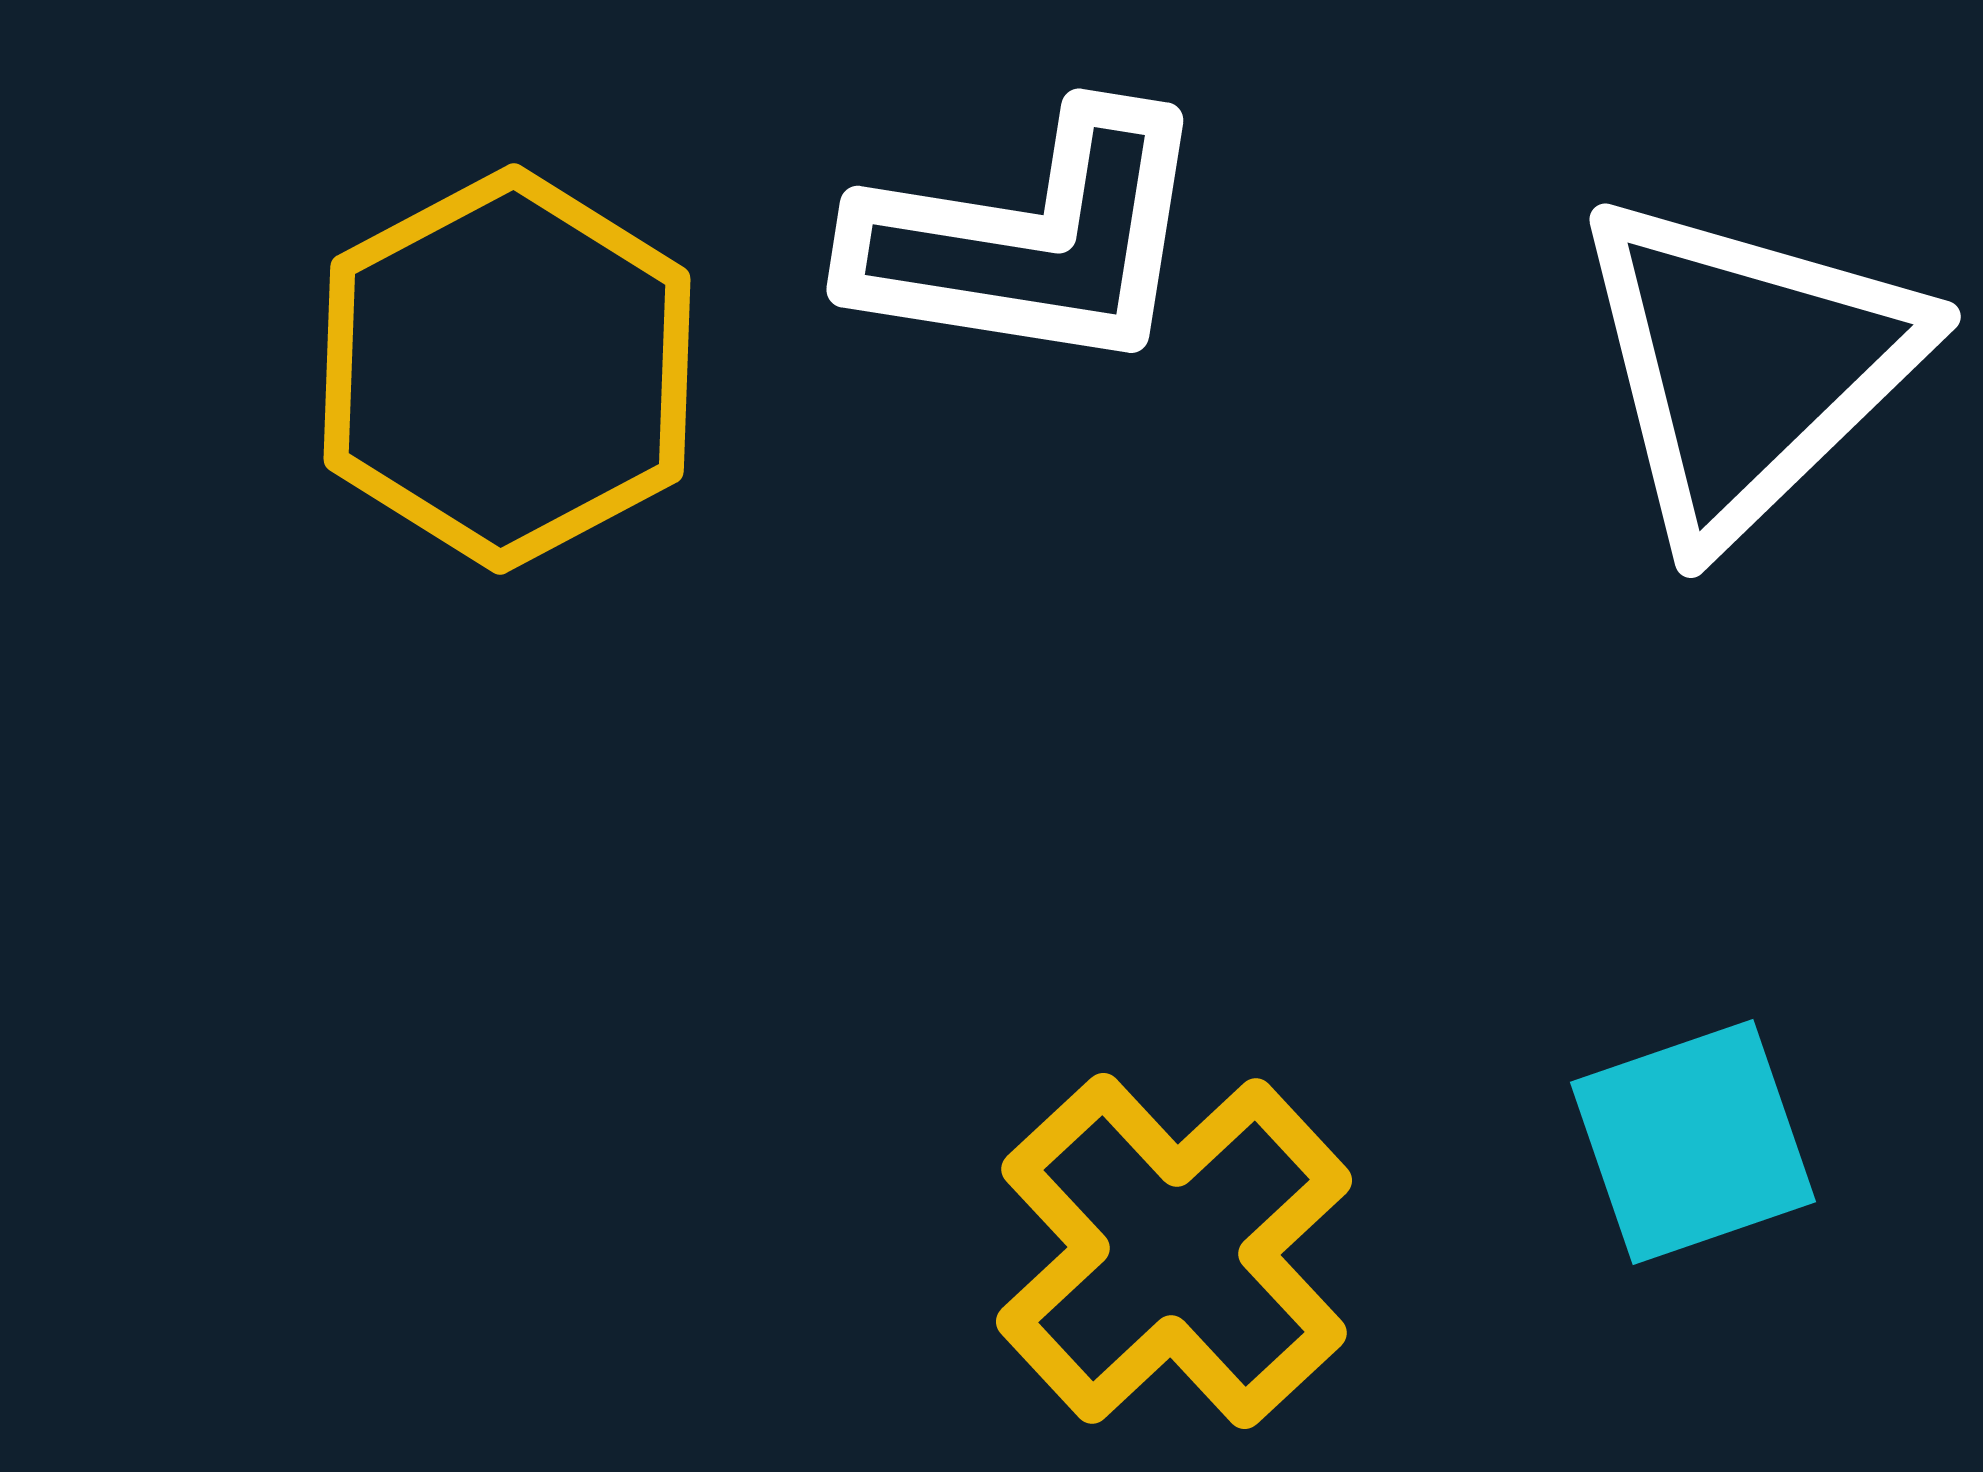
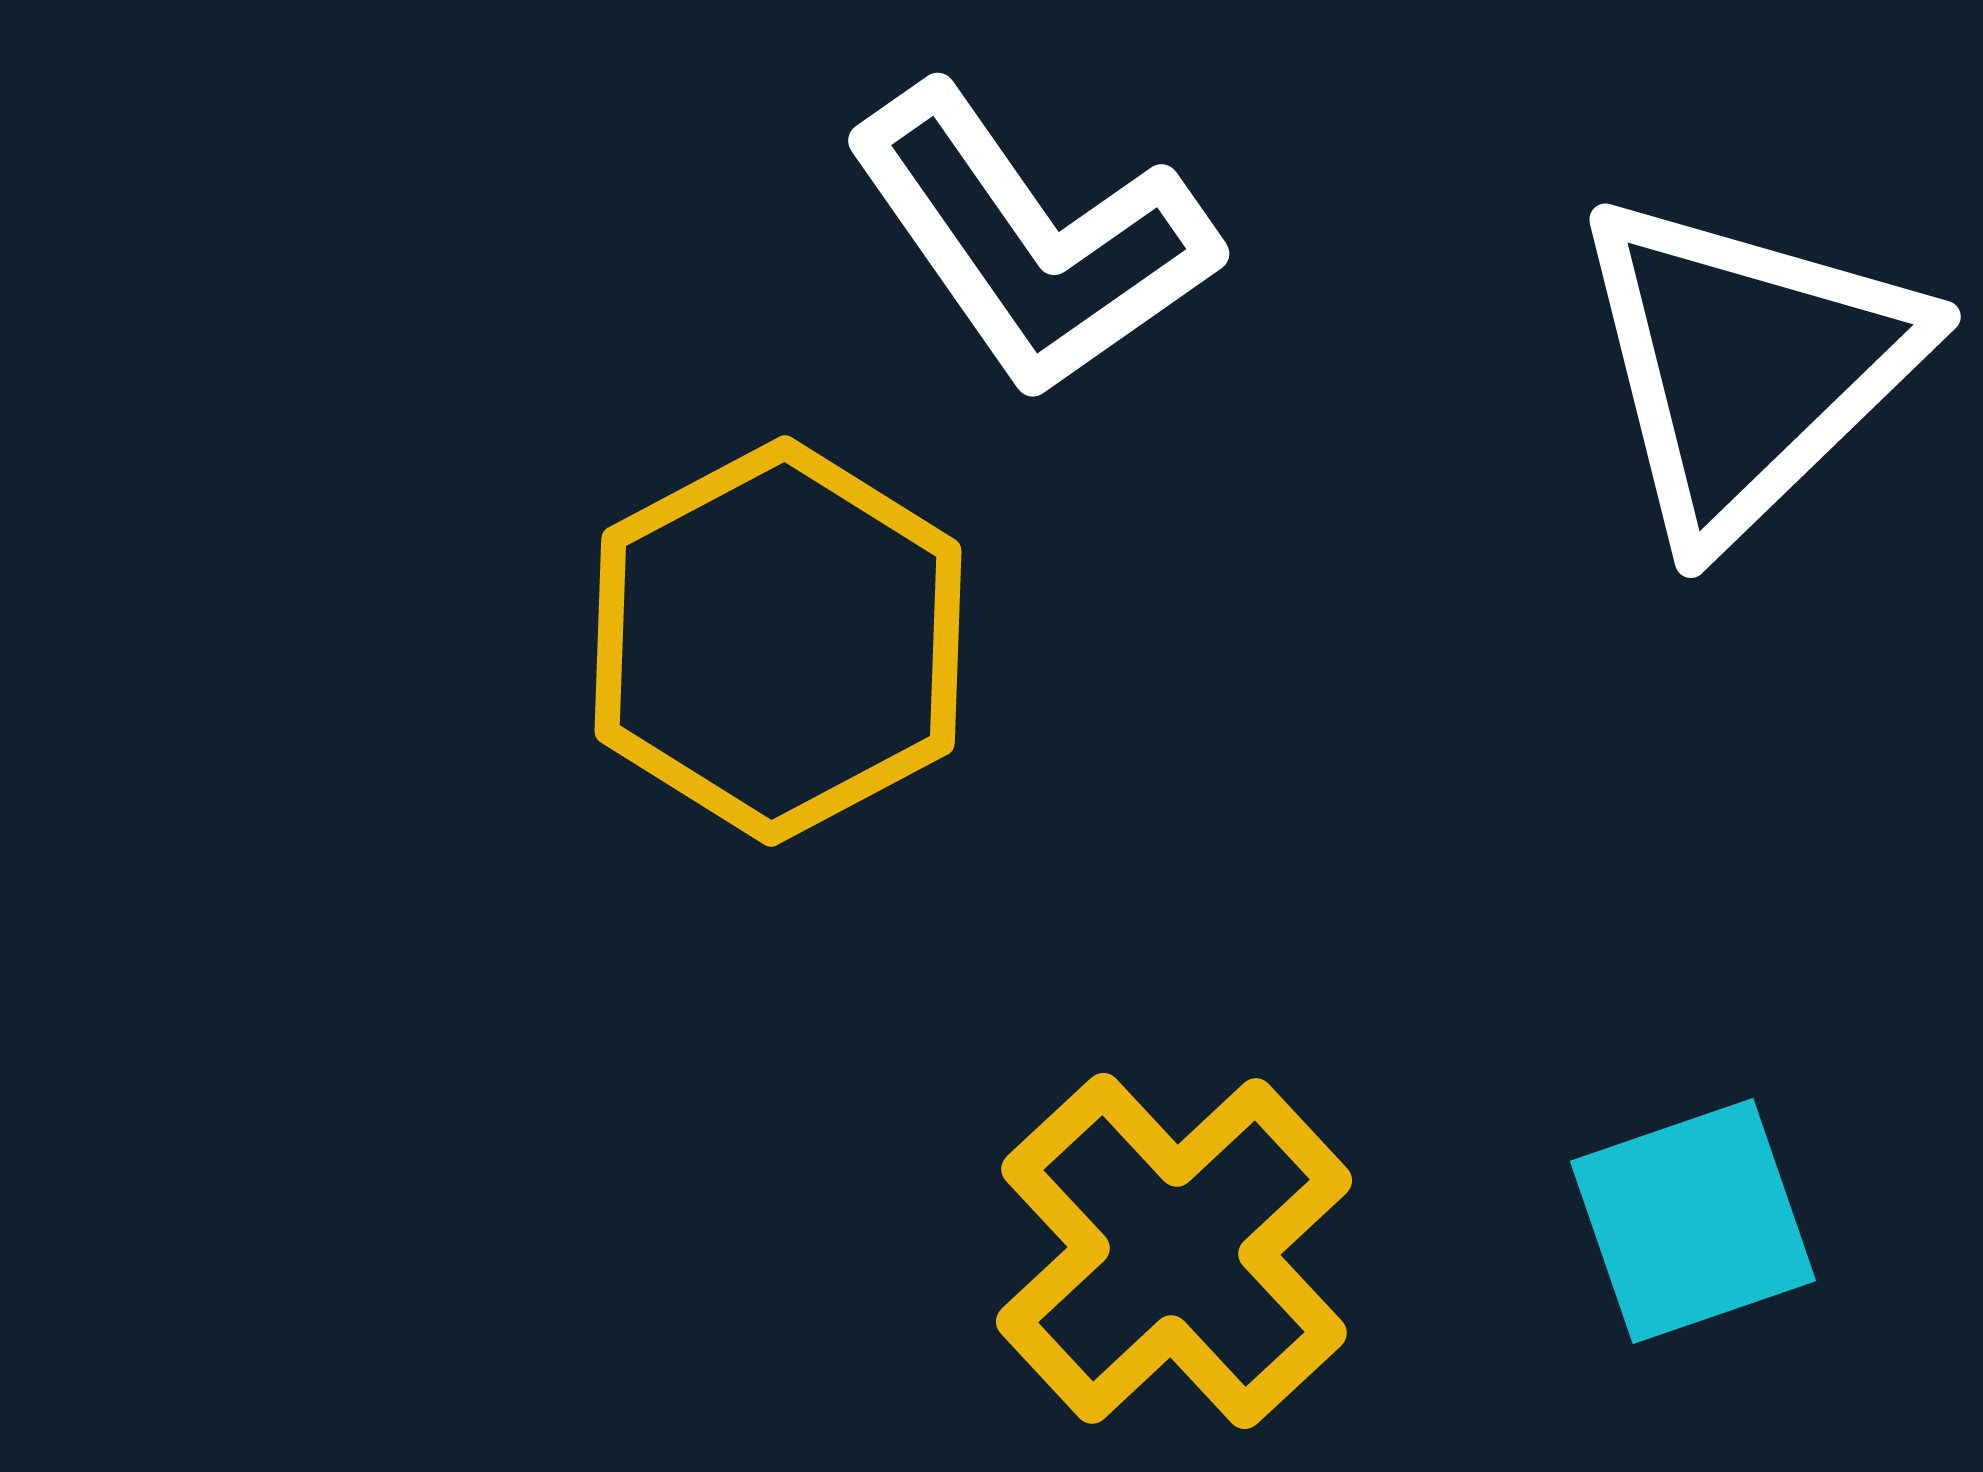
white L-shape: rotated 46 degrees clockwise
yellow hexagon: moved 271 px right, 272 px down
cyan square: moved 79 px down
